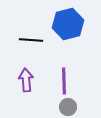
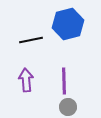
black line: rotated 15 degrees counterclockwise
